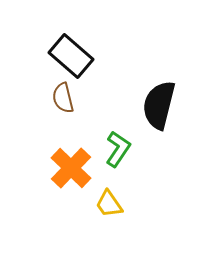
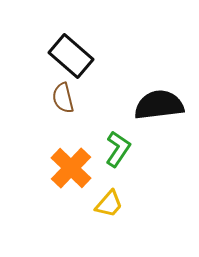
black semicircle: rotated 69 degrees clockwise
yellow trapezoid: rotated 104 degrees counterclockwise
